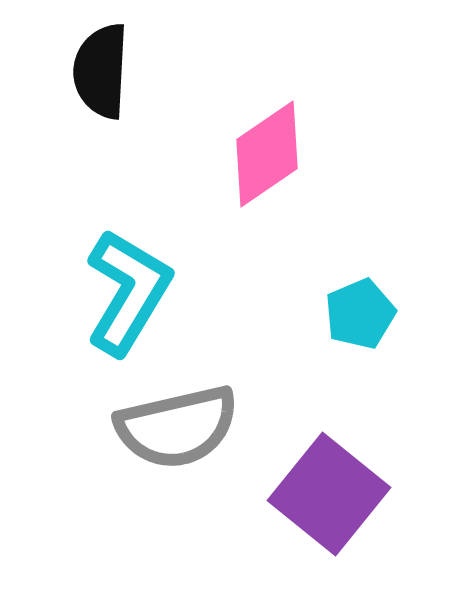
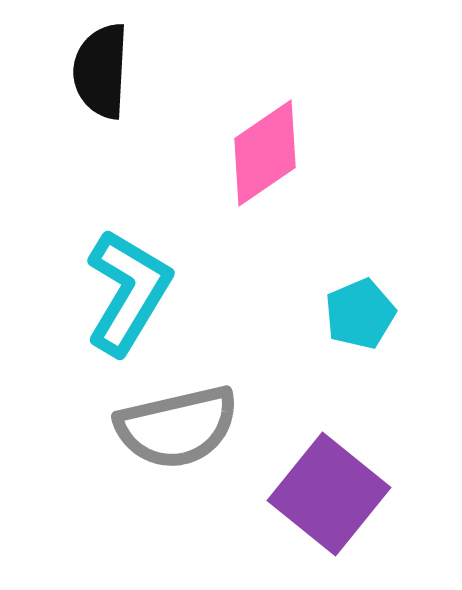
pink diamond: moved 2 px left, 1 px up
